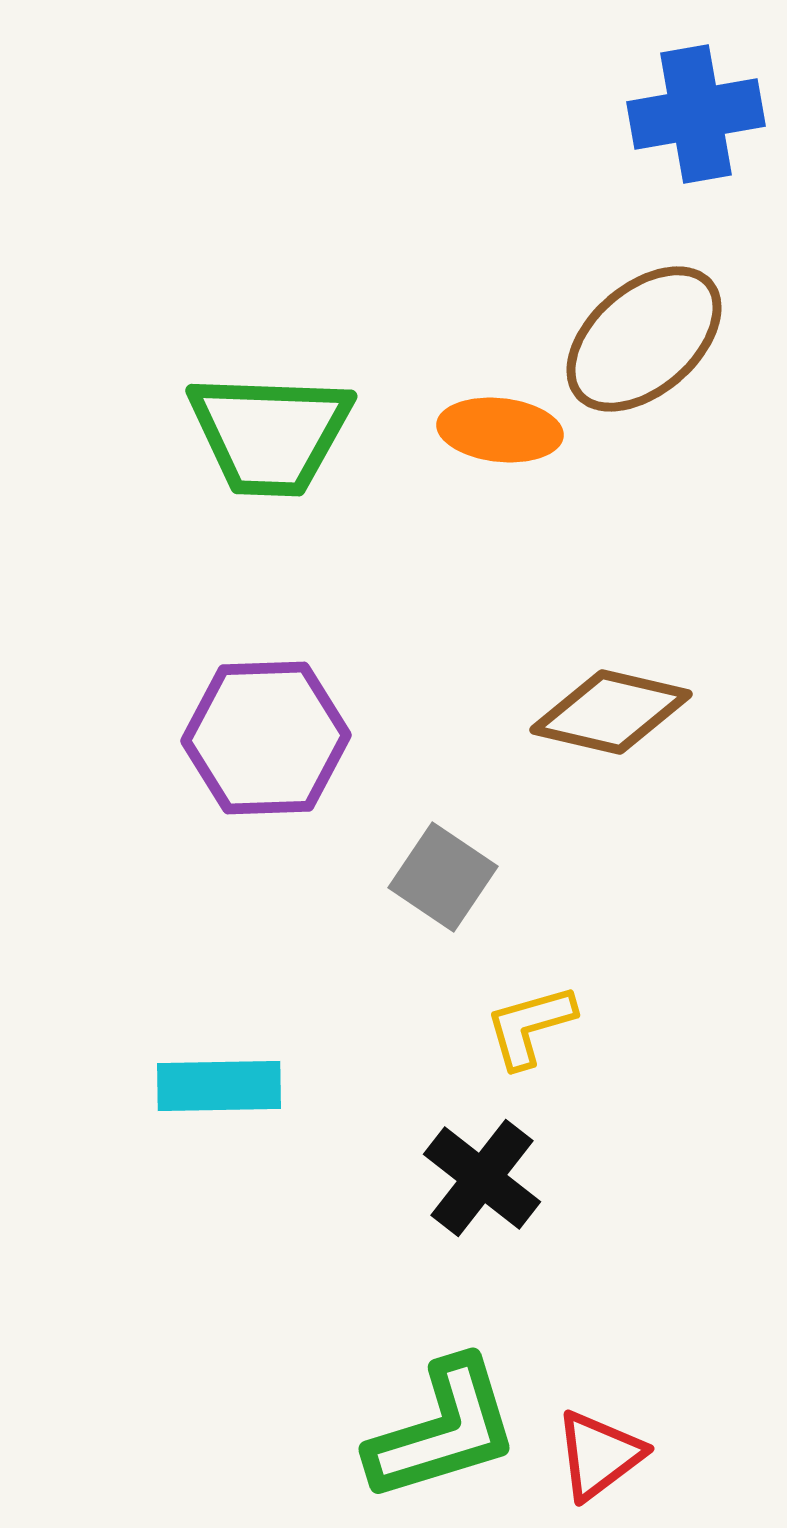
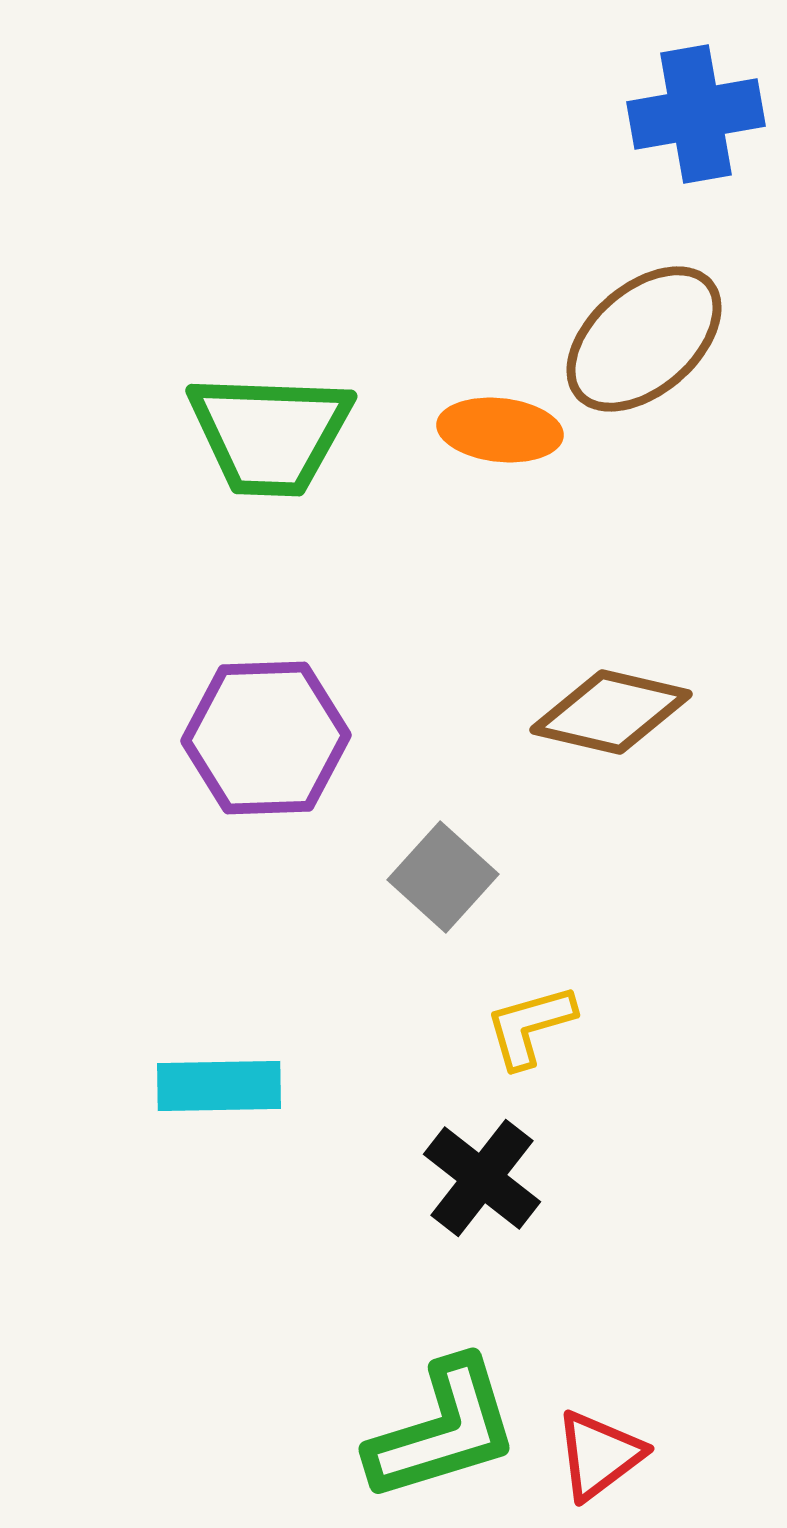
gray square: rotated 8 degrees clockwise
